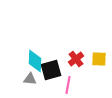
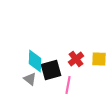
gray triangle: rotated 32 degrees clockwise
